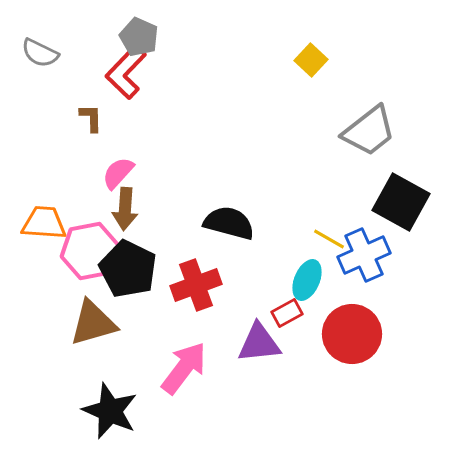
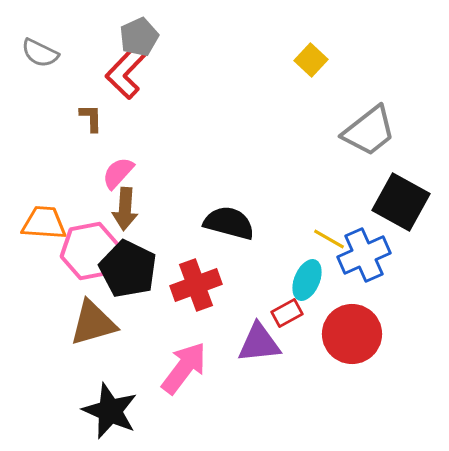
gray pentagon: rotated 24 degrees clockwise
